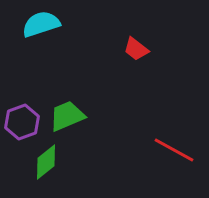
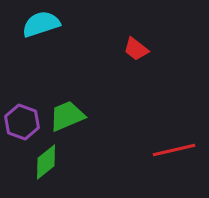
purple hexagon: rotated 20 degrees counterclockwise
red line: rotated 42 degrees counterclockwise
